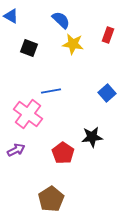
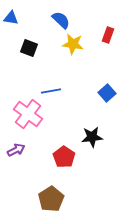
blue triangle: moved 2 px down; rotated 21 degrees counterclockwise
red pentagon: moved 1 px right, 4 px down
